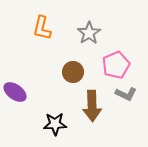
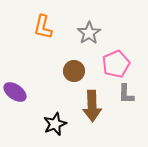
orange L-shape: moved 1 px right, 1 px up
pink pentagon: moved 1 px up
brown circle: moved 1 px right, 1 px up
gray L-shape: rotated 65 degrees clockwise
black star: rotated 20 degrees counterclockwise
